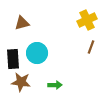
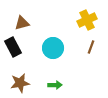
cyan circle: moved 16 px right, 5 px up
black rectangle: moved 12 px up; rotated 24 degrees counterclockwise
brown star: moved 1 px left, 1 px down; rotated 18 degrees counterclockwise
